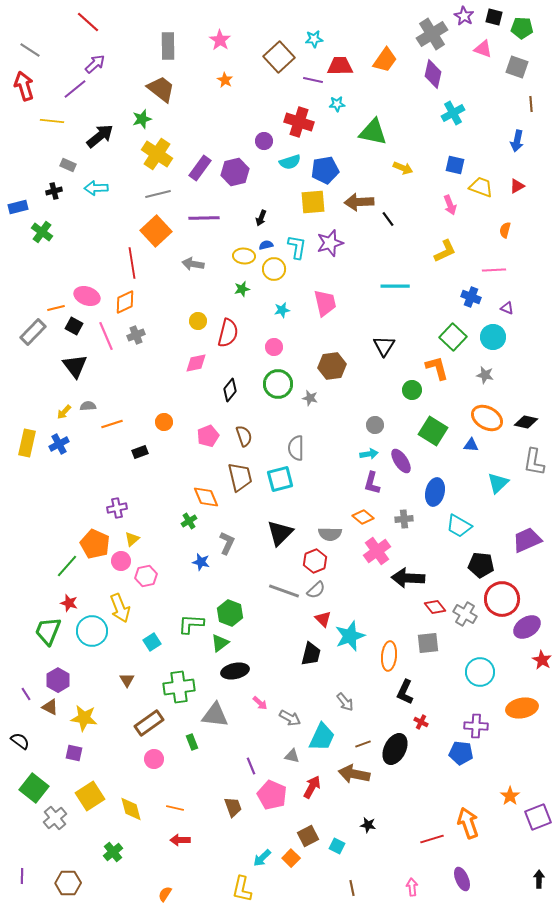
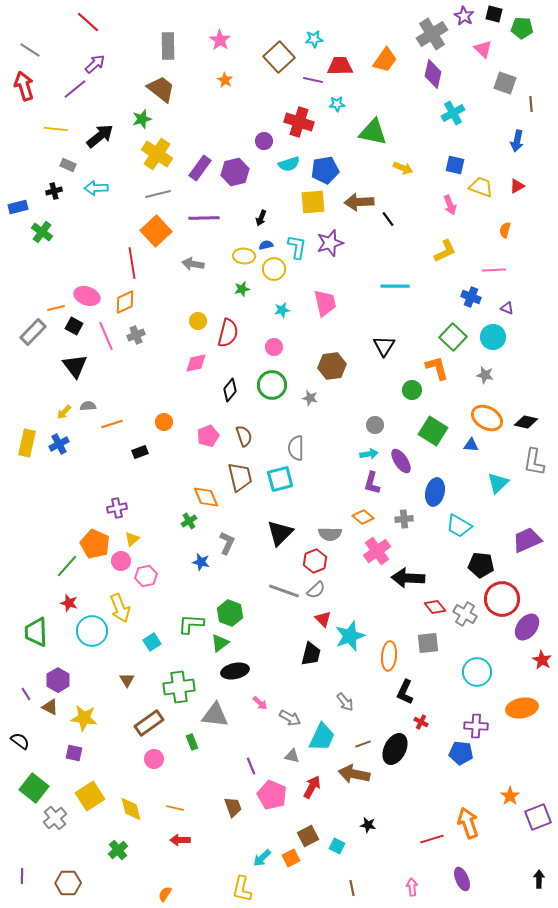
black square at (494, 17): moved 3 px up
pink triangle at (483, 49): rotated 24 degrees clockwise
gray square at (517, 67): moved 12 px left, 16 px down
yellow line at (52, 121): moved 4 px right, 8 px down
cyan semicircle at (290, 162): moved 1 px left, 2 px down
green circle at (278, 384): moved 6 px left, 1 px down
purple ellipse at (527, 627): rotated 20 degrees counterclockwise
green trapezoid at (48, 631): moved 12 px left, 1 px down; rotated 24 degrees counterclockwise
cyan circle at (480, 672): moved 3 px left
green cross at (113, 852): moved 5 px right, 2 px up
orange square at (291, 858): rotated 18 degrees clockwise
